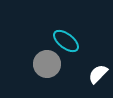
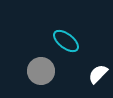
gray circle: moved 6 px left, 7 px down
